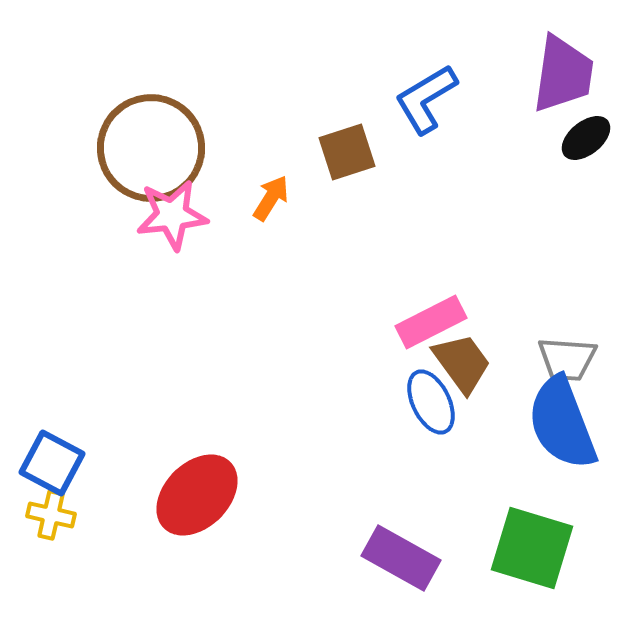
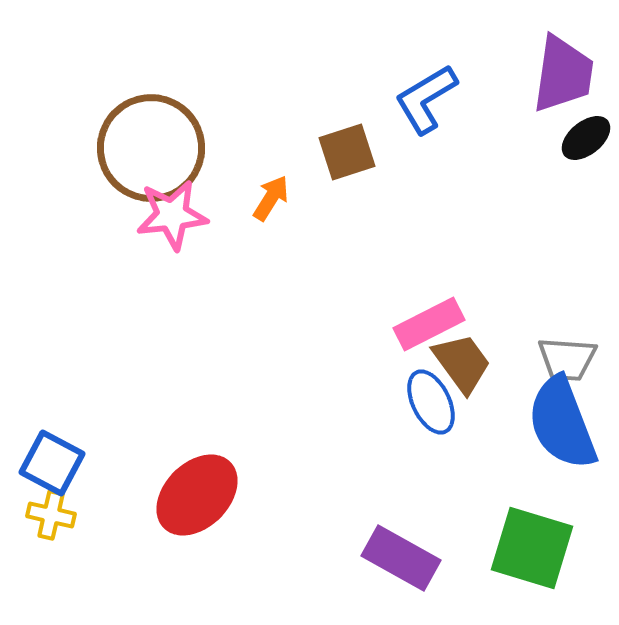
pink rectangle: moved 2 px left, 2 px down
